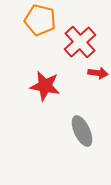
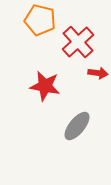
red cross: moved 2 px left
gray ellipse: moved 5 px left, 5 px up; rotated 64 degrees clockwise
